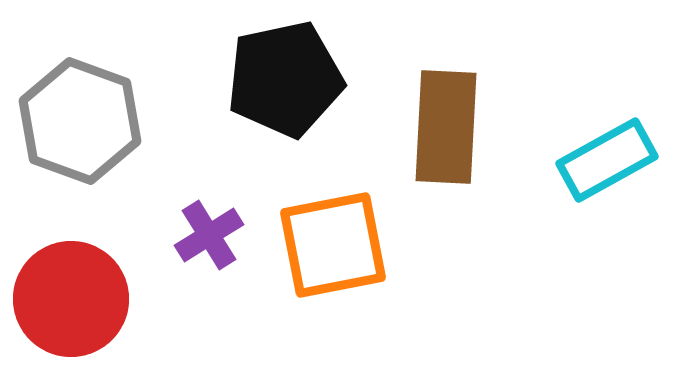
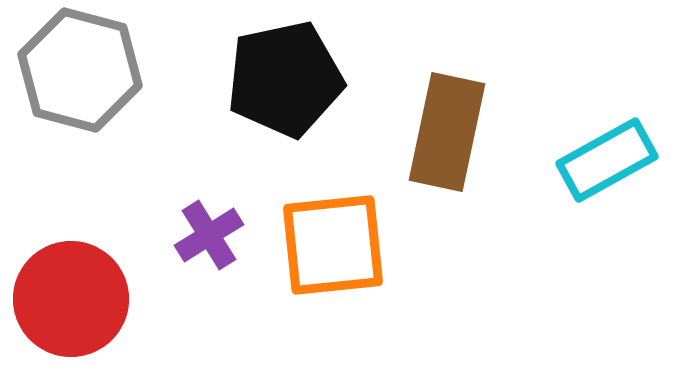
gray hexagon: moved 51 px up; rotated 5 degrees counterclockwise
brown rectangle: moved 1 px right, 5 px down; rotated 9 degrees clockwise
orange square: rotated 5 degrees clockwise
